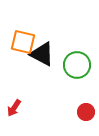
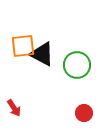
orange square: moved 4 px down; rotated 20 degrees counterclockwise
red arrow: rotated 66 degrees counterclockwise
red circle: moved 2 px left, 1 px down
